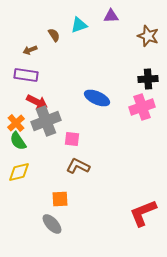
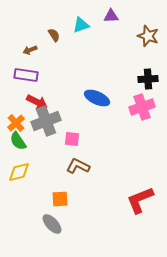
cyan triangle: moved 2 px right
red L-shape: moved 3 px left, 13 px up
